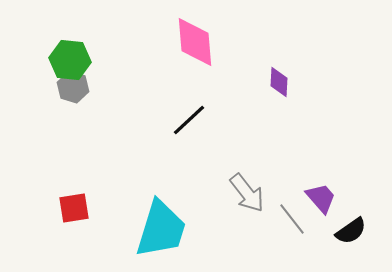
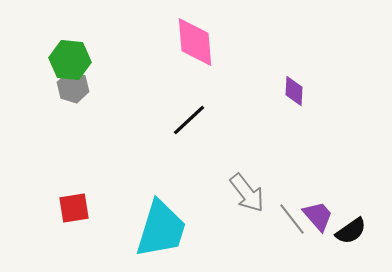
purple diamond: moved 15 px right, 9 px down
purple trapezoid: moved 3 px left, 18 px down
